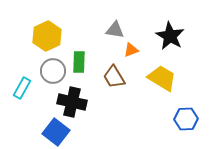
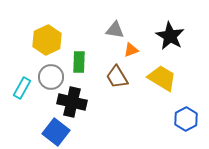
yellow hexagon: moved 4 px down
gray circle: moved 2 px left, 6 px down
brown trapezoid: moved 3 px right
blue hexagon: rotated 25 degrees counterclockwise
